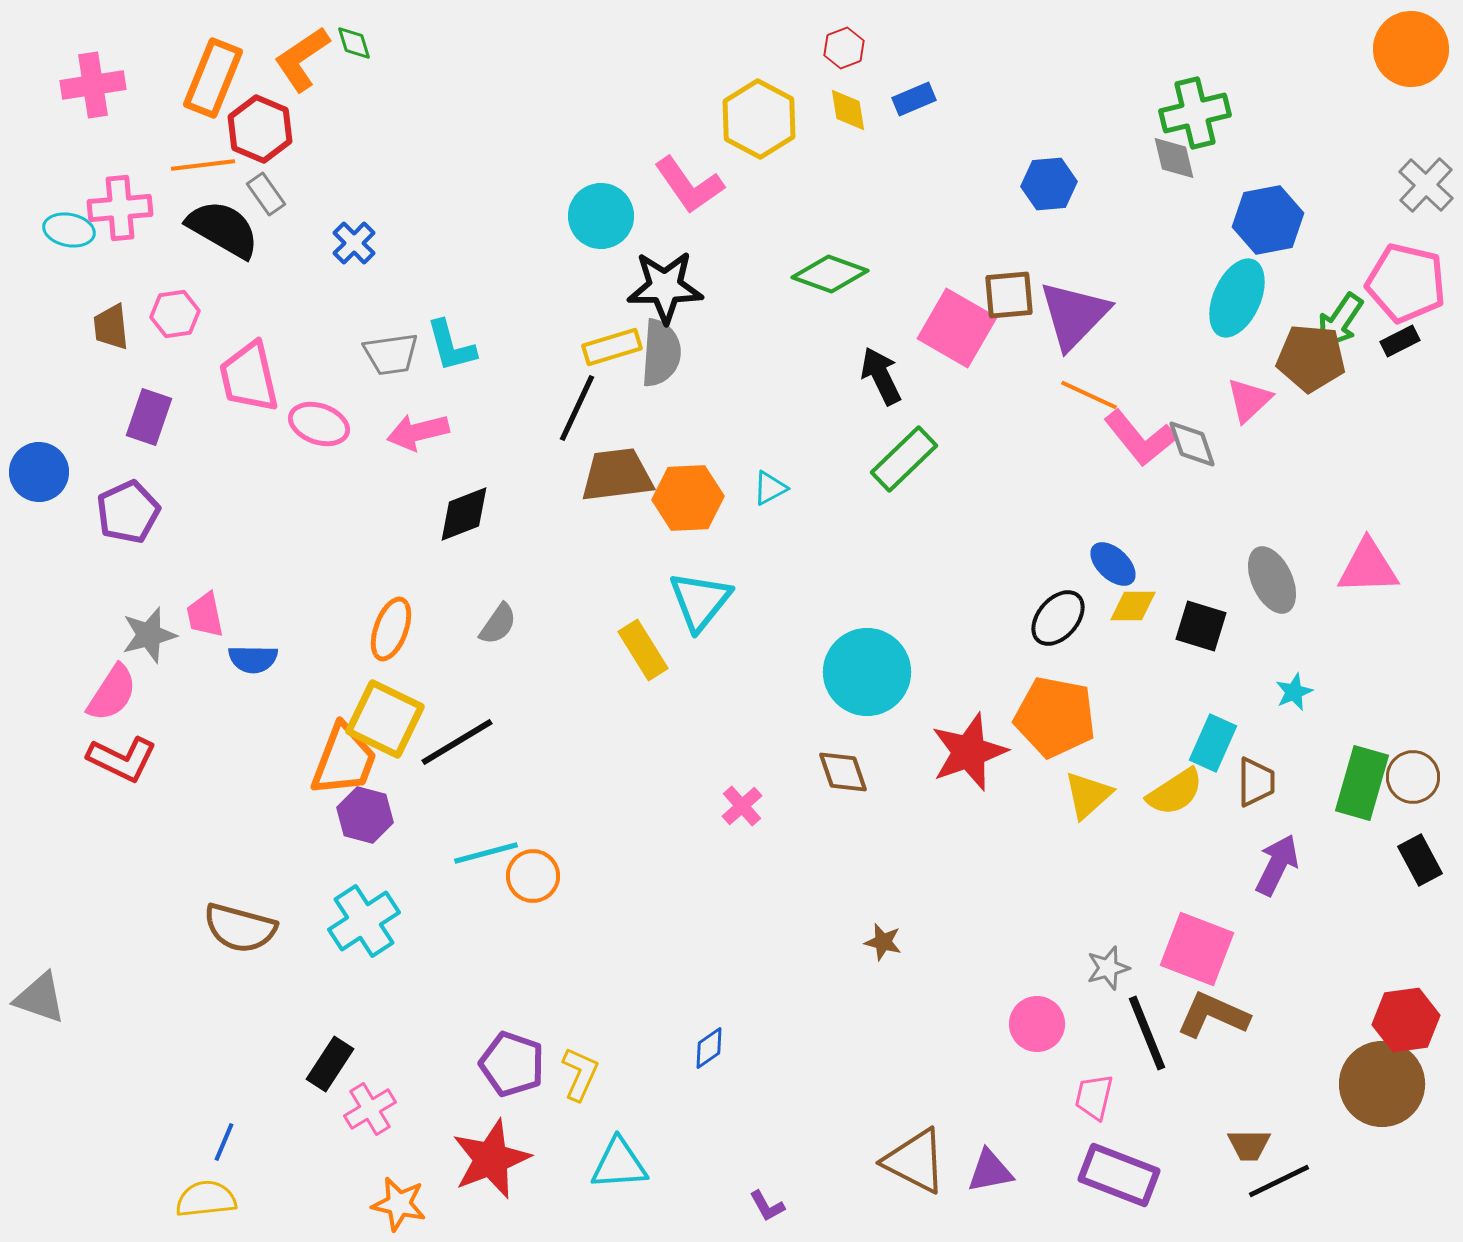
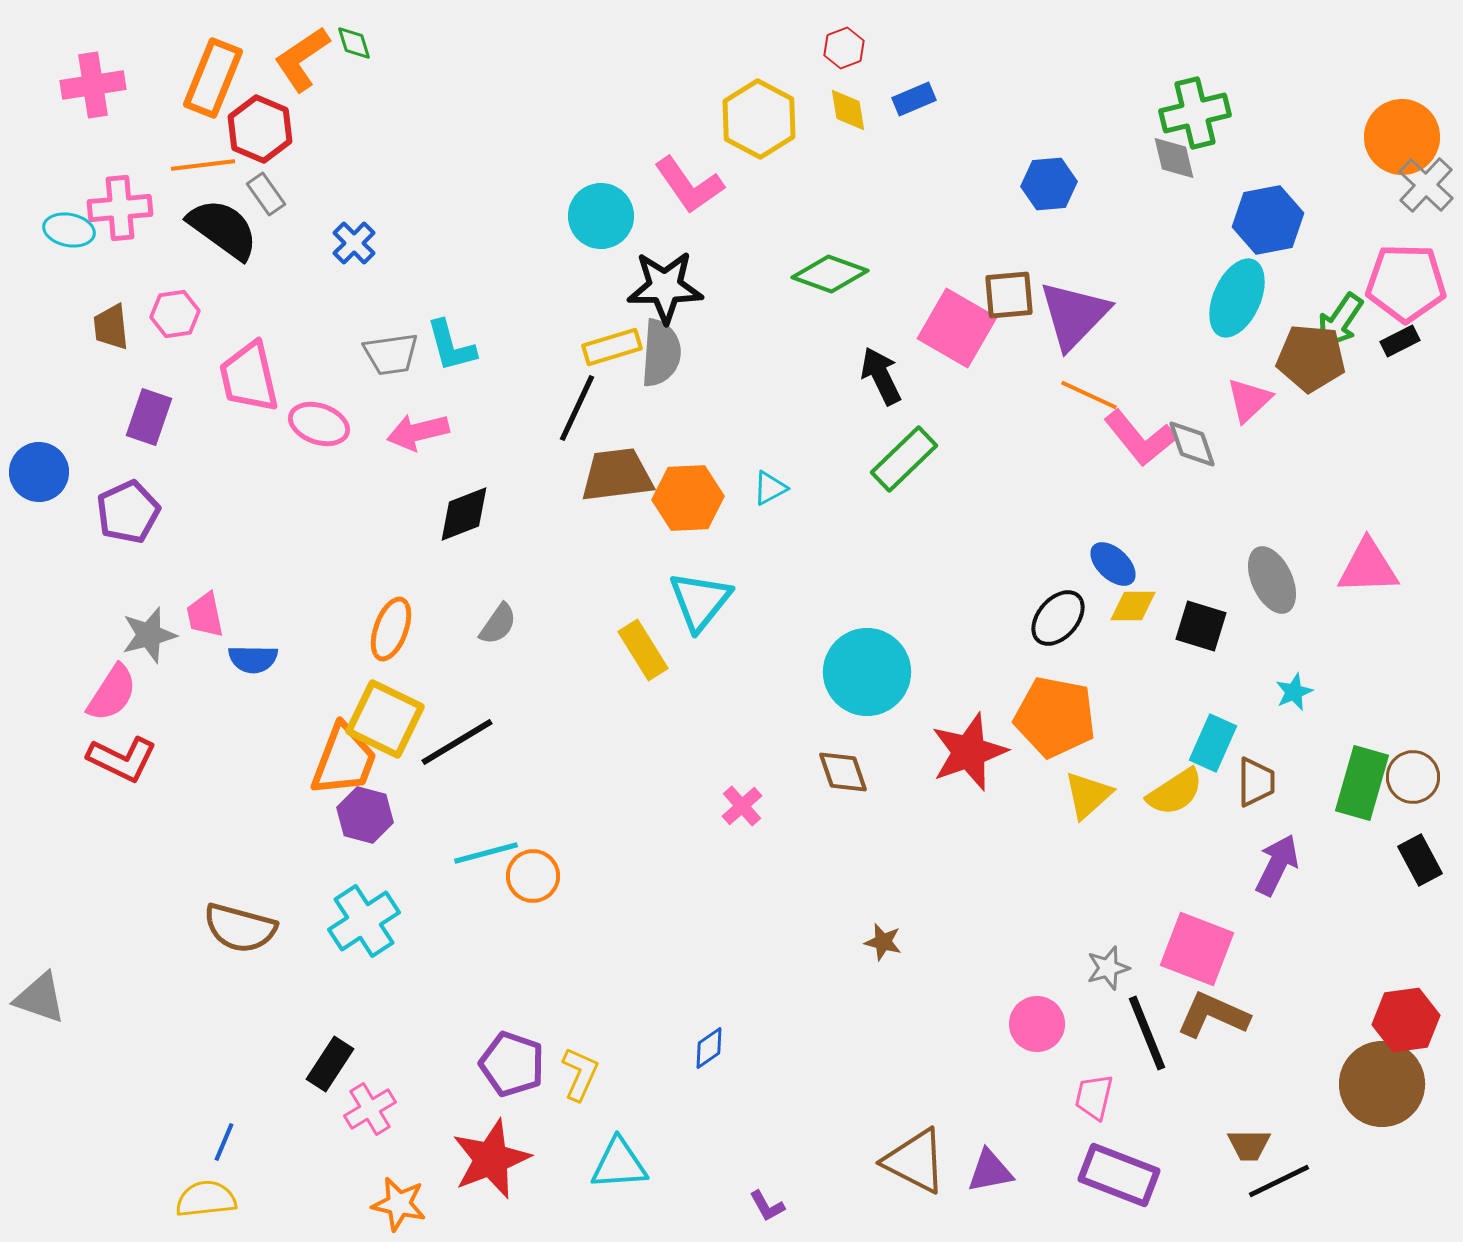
orange circle at (1411, 49): moved 9 px left, 88 px down
black semicircle at (223, 229): rotated 6 degrees clockwise
pink pentagon at (1406, 283): rotated 12 degrees counterclockwise
